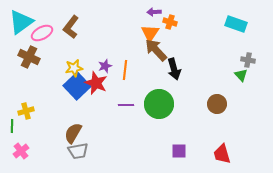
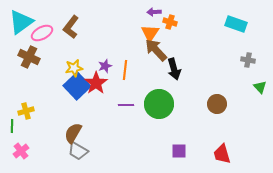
green triangle: moved 19 px right, 12 px down
red star: rotated 15 degrees clockwise
gray trapezoid: rotated 40 degrees clockwise
